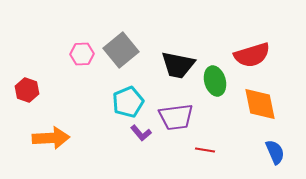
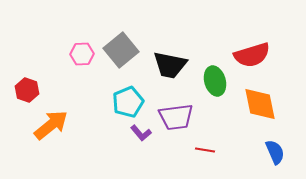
black trapezoid: moved 8 px left
orange arrow: moved 13 px up; rotated 36 degrees counterclockwise
